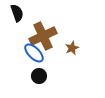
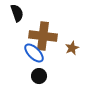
brown cross: rotated 32 degrees clockwise
